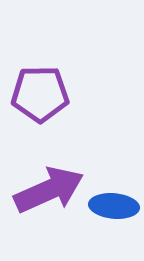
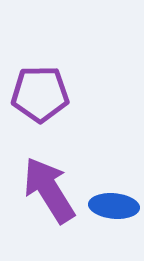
purple arrow: rotated 98 degrees counterclockwise
